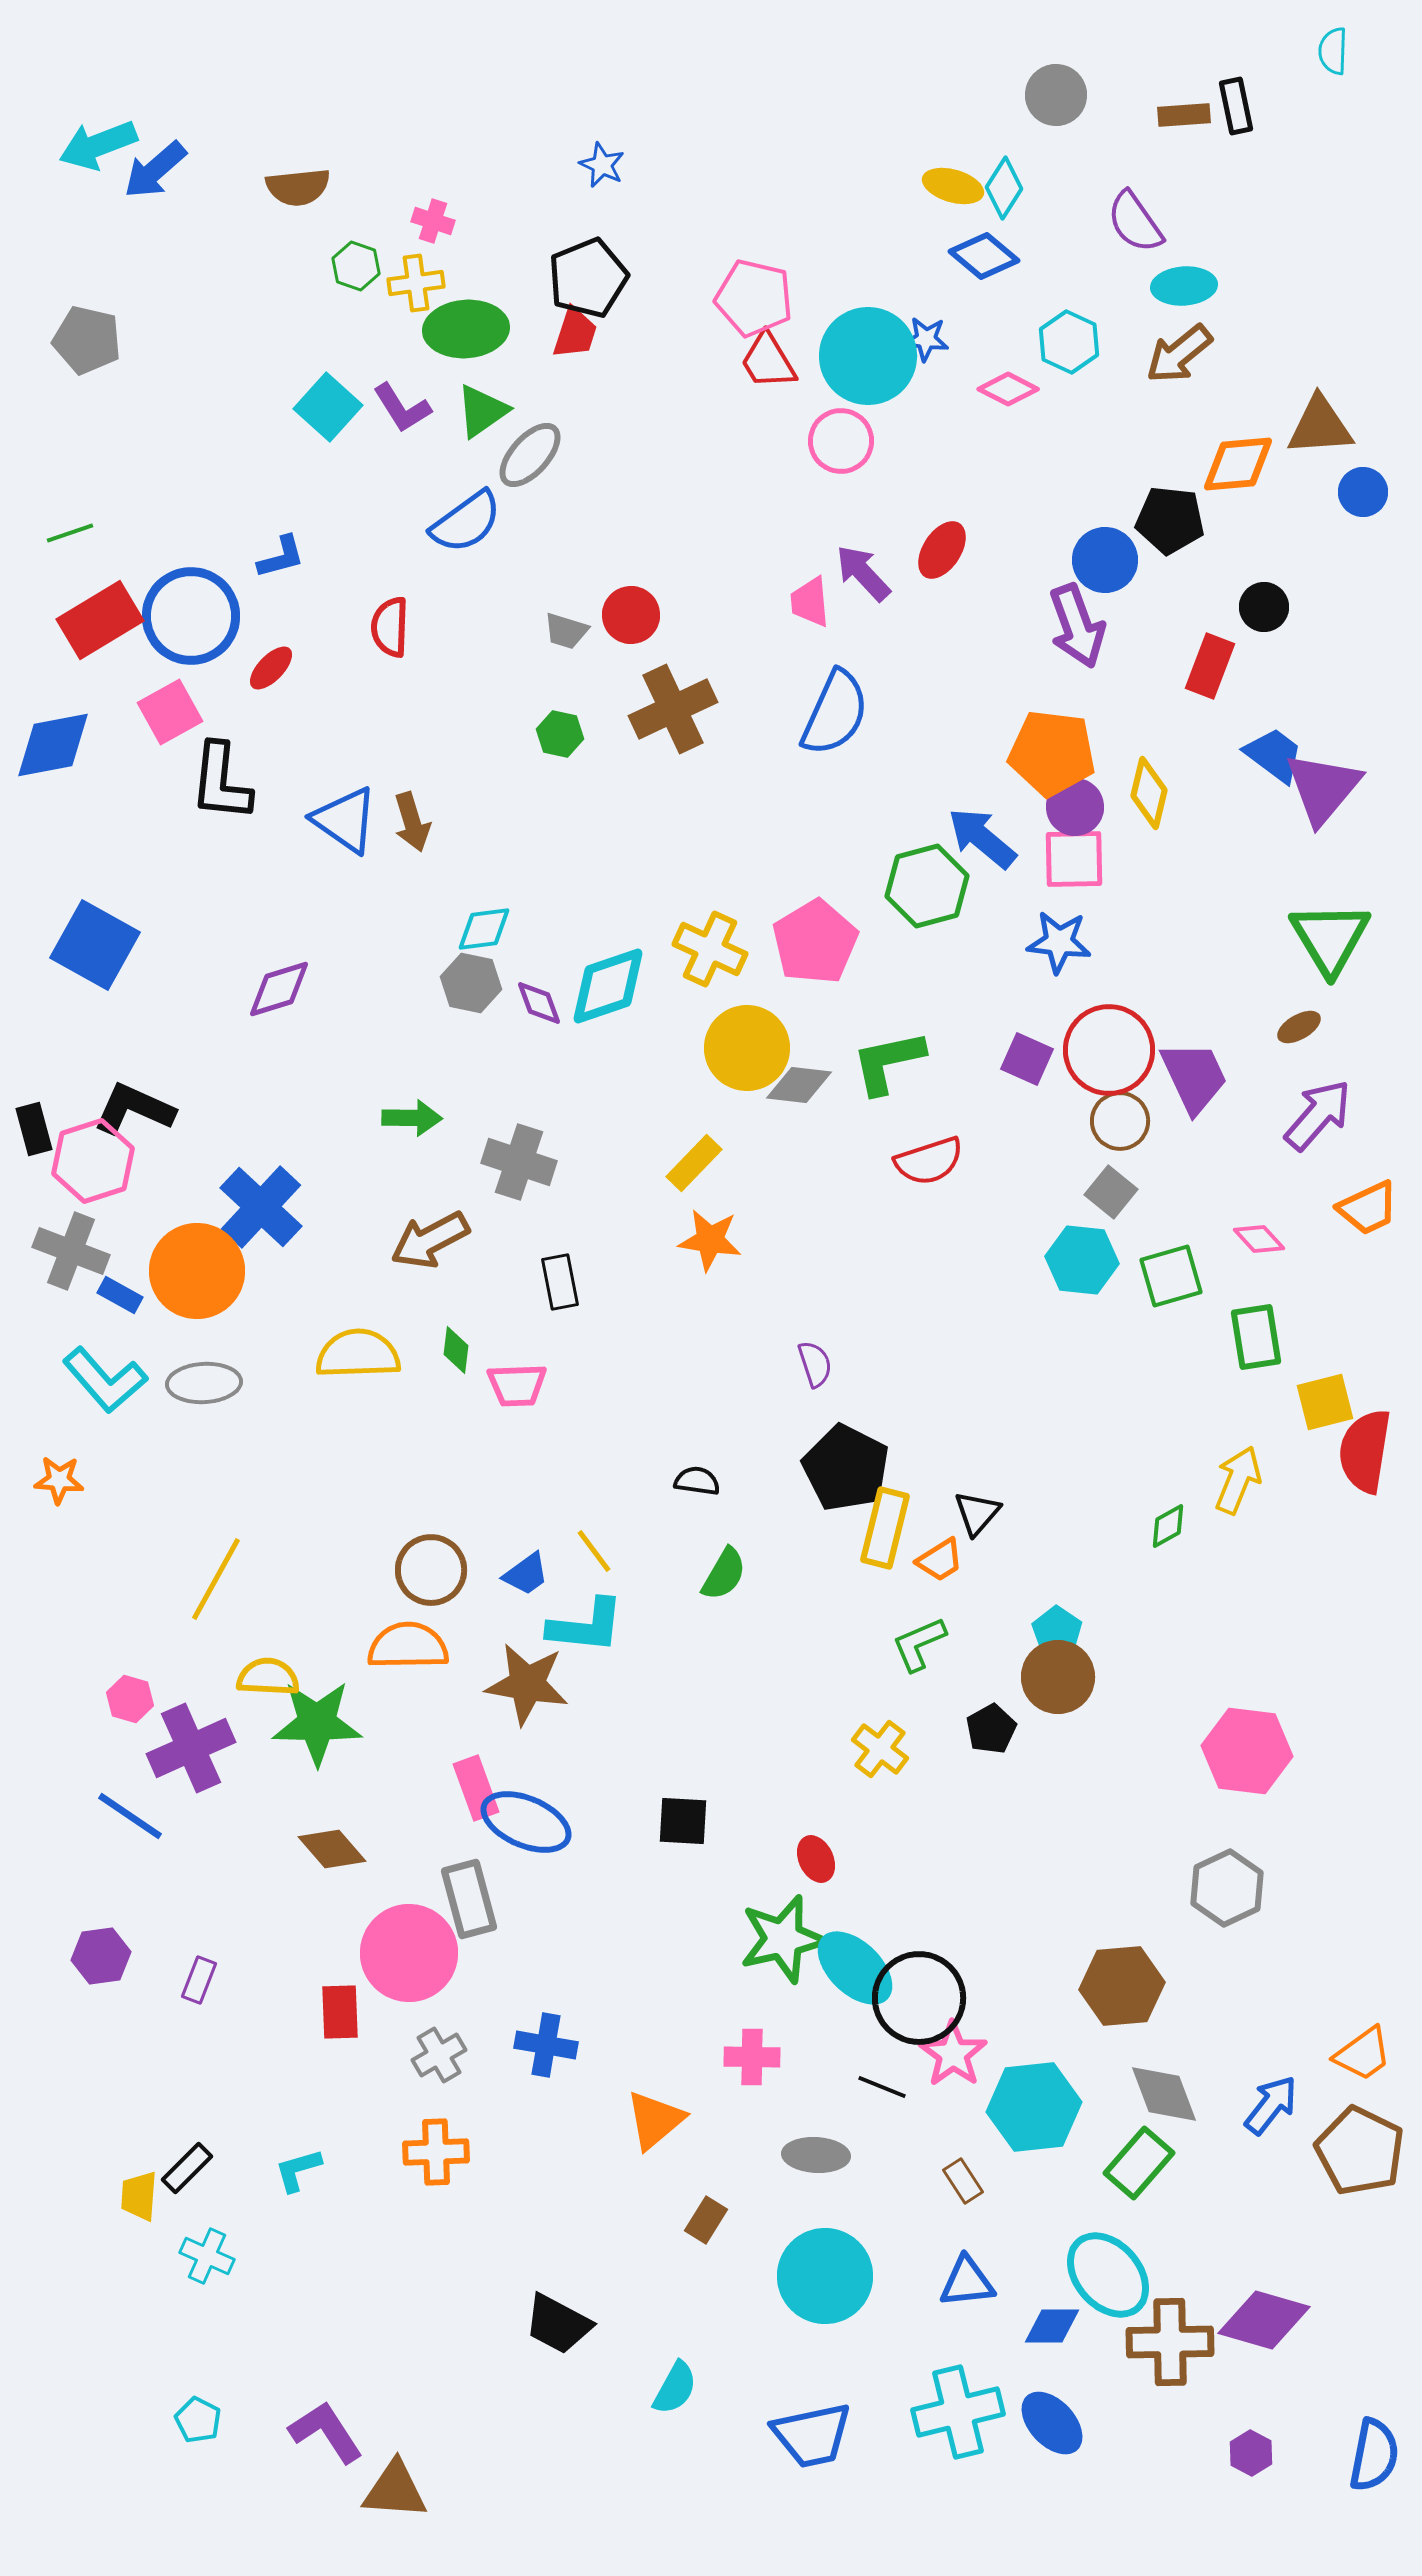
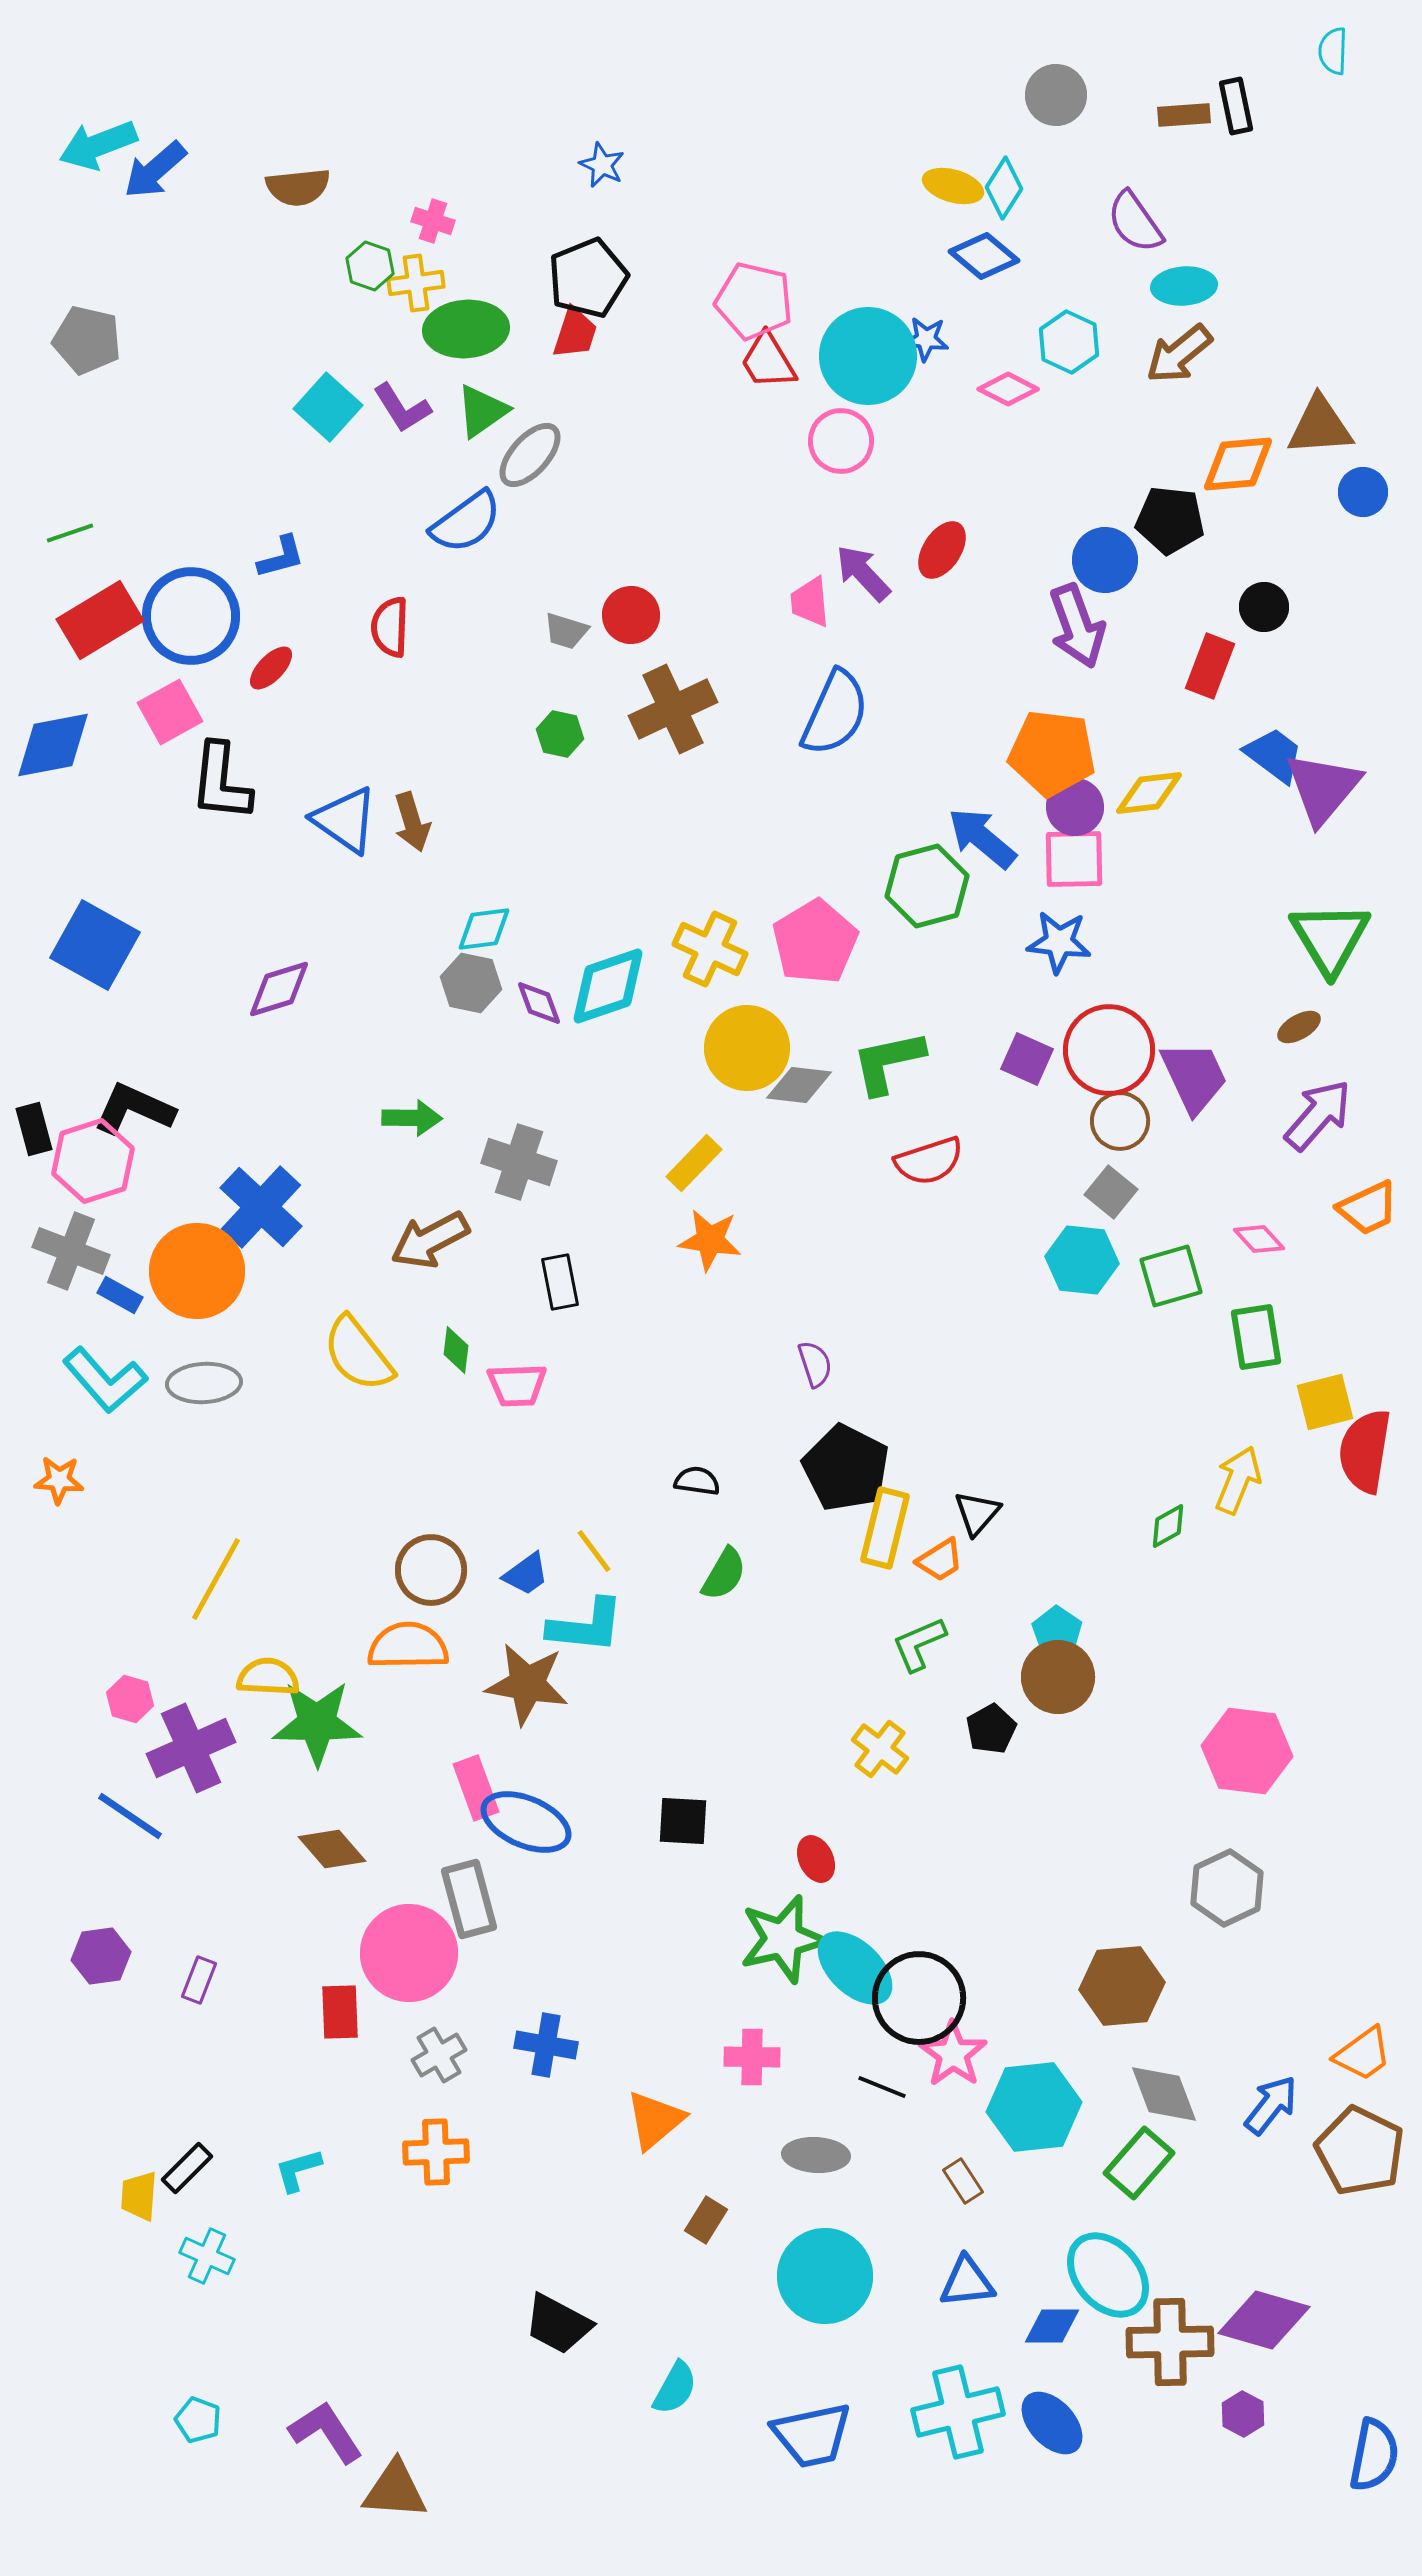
green hexagon at (356, 266): moved 14 px right
pink pentagon at (754, 298): moved 3 px down
yellow diamond at (1149, 793): rotated 70 degrees clockwise
yellow semicircle at (358, 1354): rotated 126 degrees counterclockwise
cyan pentagon at (198, 2420): rotated 6 degrees counterclockwise
purple hexagon at (1251, 2453): moved 8 px left, 39 px up
